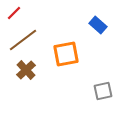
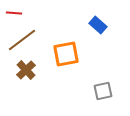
red line: rotated 49 degrees clockwise
brown line: moved 1 px left
